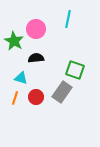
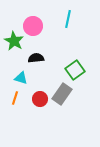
pink circle: moved 3 px left, 3 px up
green square: rotated 36 degrees clockwise
gray rectangle: moved 2 px down
red circle: moved 4 px right, 2 px down
